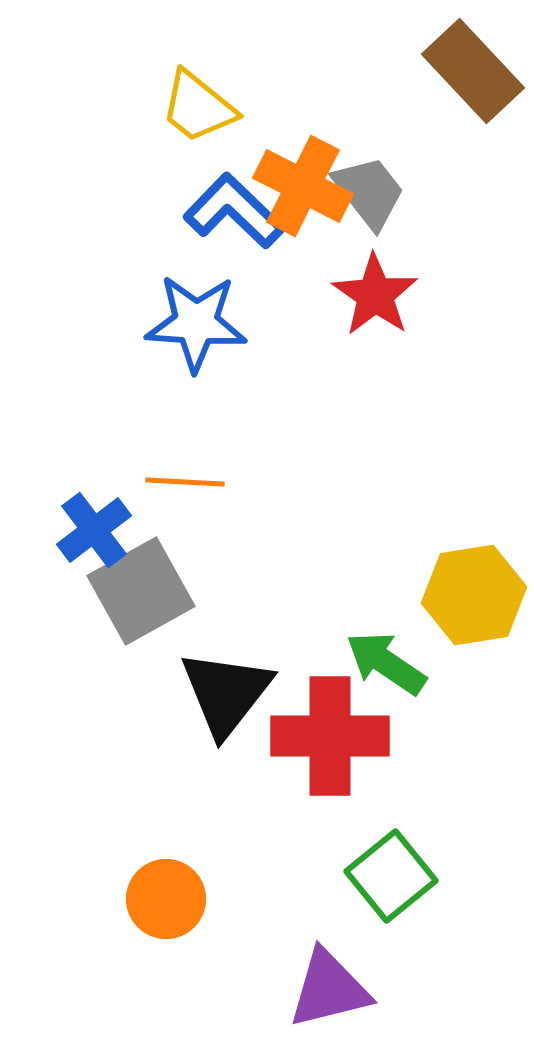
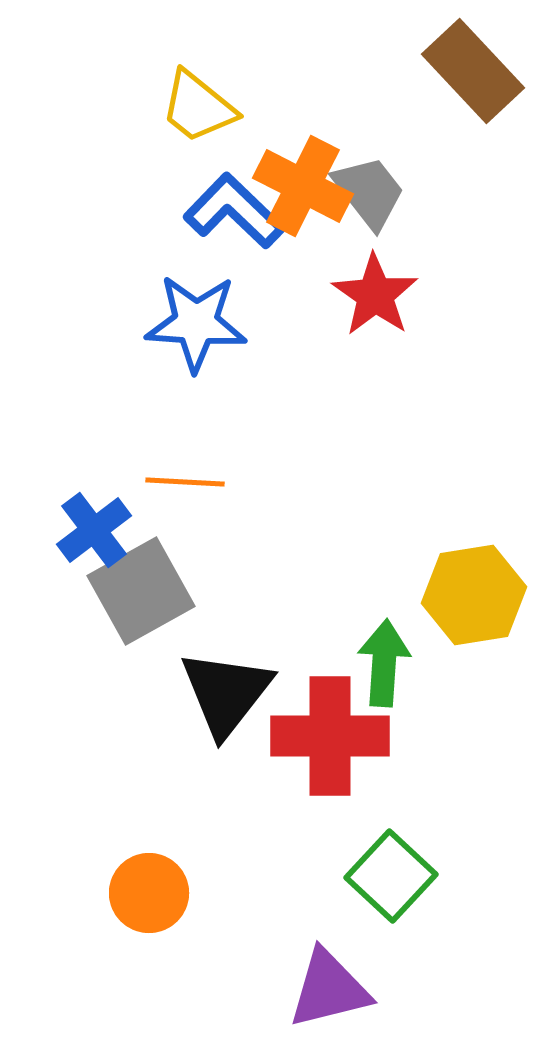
green arrow: moved 2 px left; rotated 60 degrees clockwise
green square: rotated 8 degrees counterclockwise
orange circle: moved 17 px left, 6 px up
